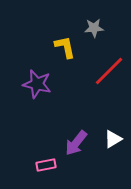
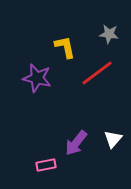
gray star: moved 15 px right, 6 px down; rotated 12 degrees clockwise
red line: moved 12 px left, 2 px down; rotated 8 degrees clockwise
purple star: moved 6 px up
white triangle: rotated 18 degrees counterclockwise
